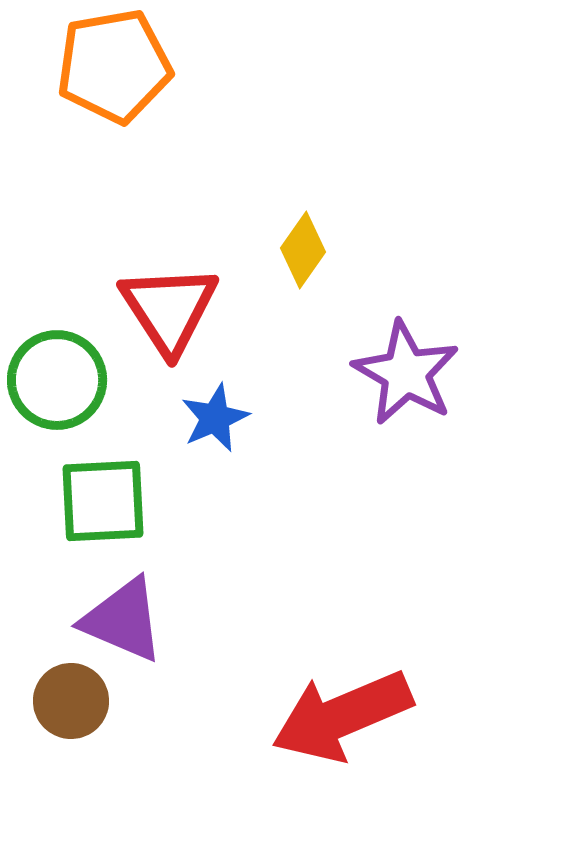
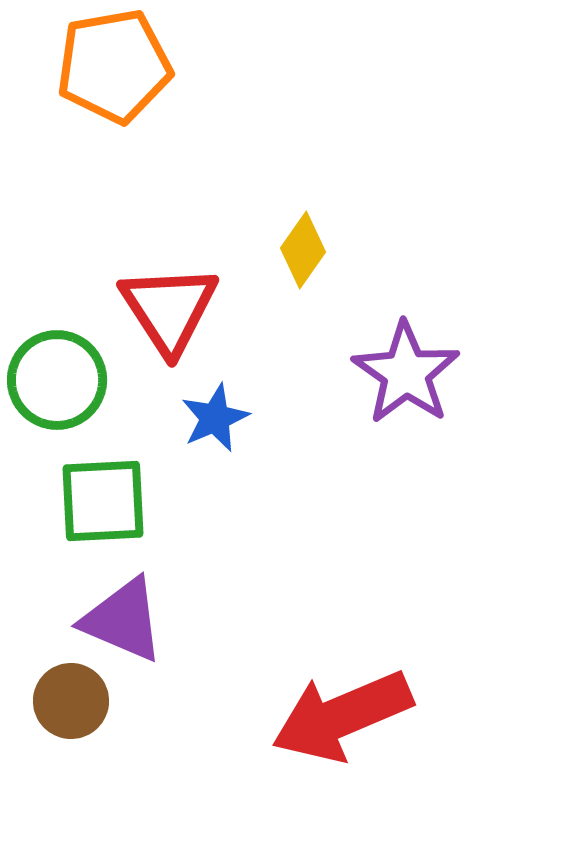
purple star: rotated 5 degrees clockwise
